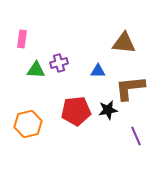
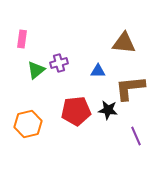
green triangle: rotated 42 degrees counterclockwise
black star: rotated 18 degrees clockwise
